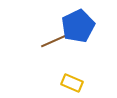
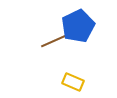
yellow rectangle: moved 1 px right, 1 px up
